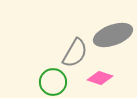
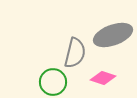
gray semicircle: rotated 16 degrees counterclockwise
pink diamond: moved 3 px right
